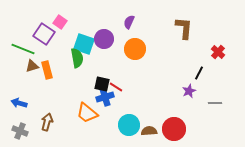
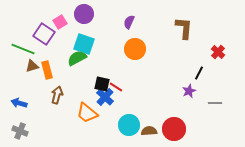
pink square: rotated 24 degrees clockwise
purple circle: moved 20 px left, 25 px up
green semicircle: rotated 108 degrees counterclockwise
blue cross: rotated 30 degrees counterclockwise
brown arrow: moved 10 px right, 27 px up
